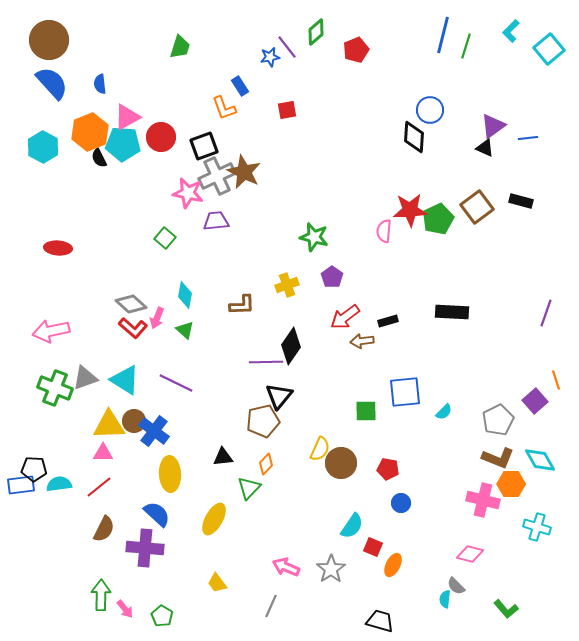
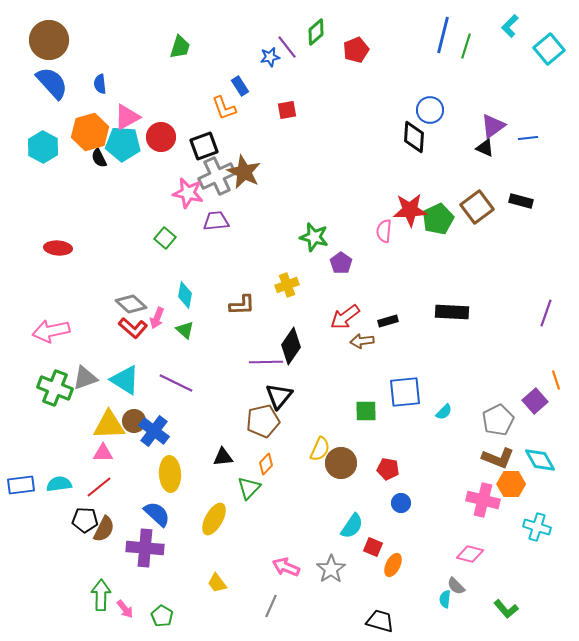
cyan L-shape at (511, 31): moved 1 px left, 5 px up
orange hexagon at (90, 132): rotated 6 degrees clockwise
purple pentagon at (332, 277): moved 9 px right, 14 px up
black pentagon at (34, 469): moved 51 px right, 51 px down
